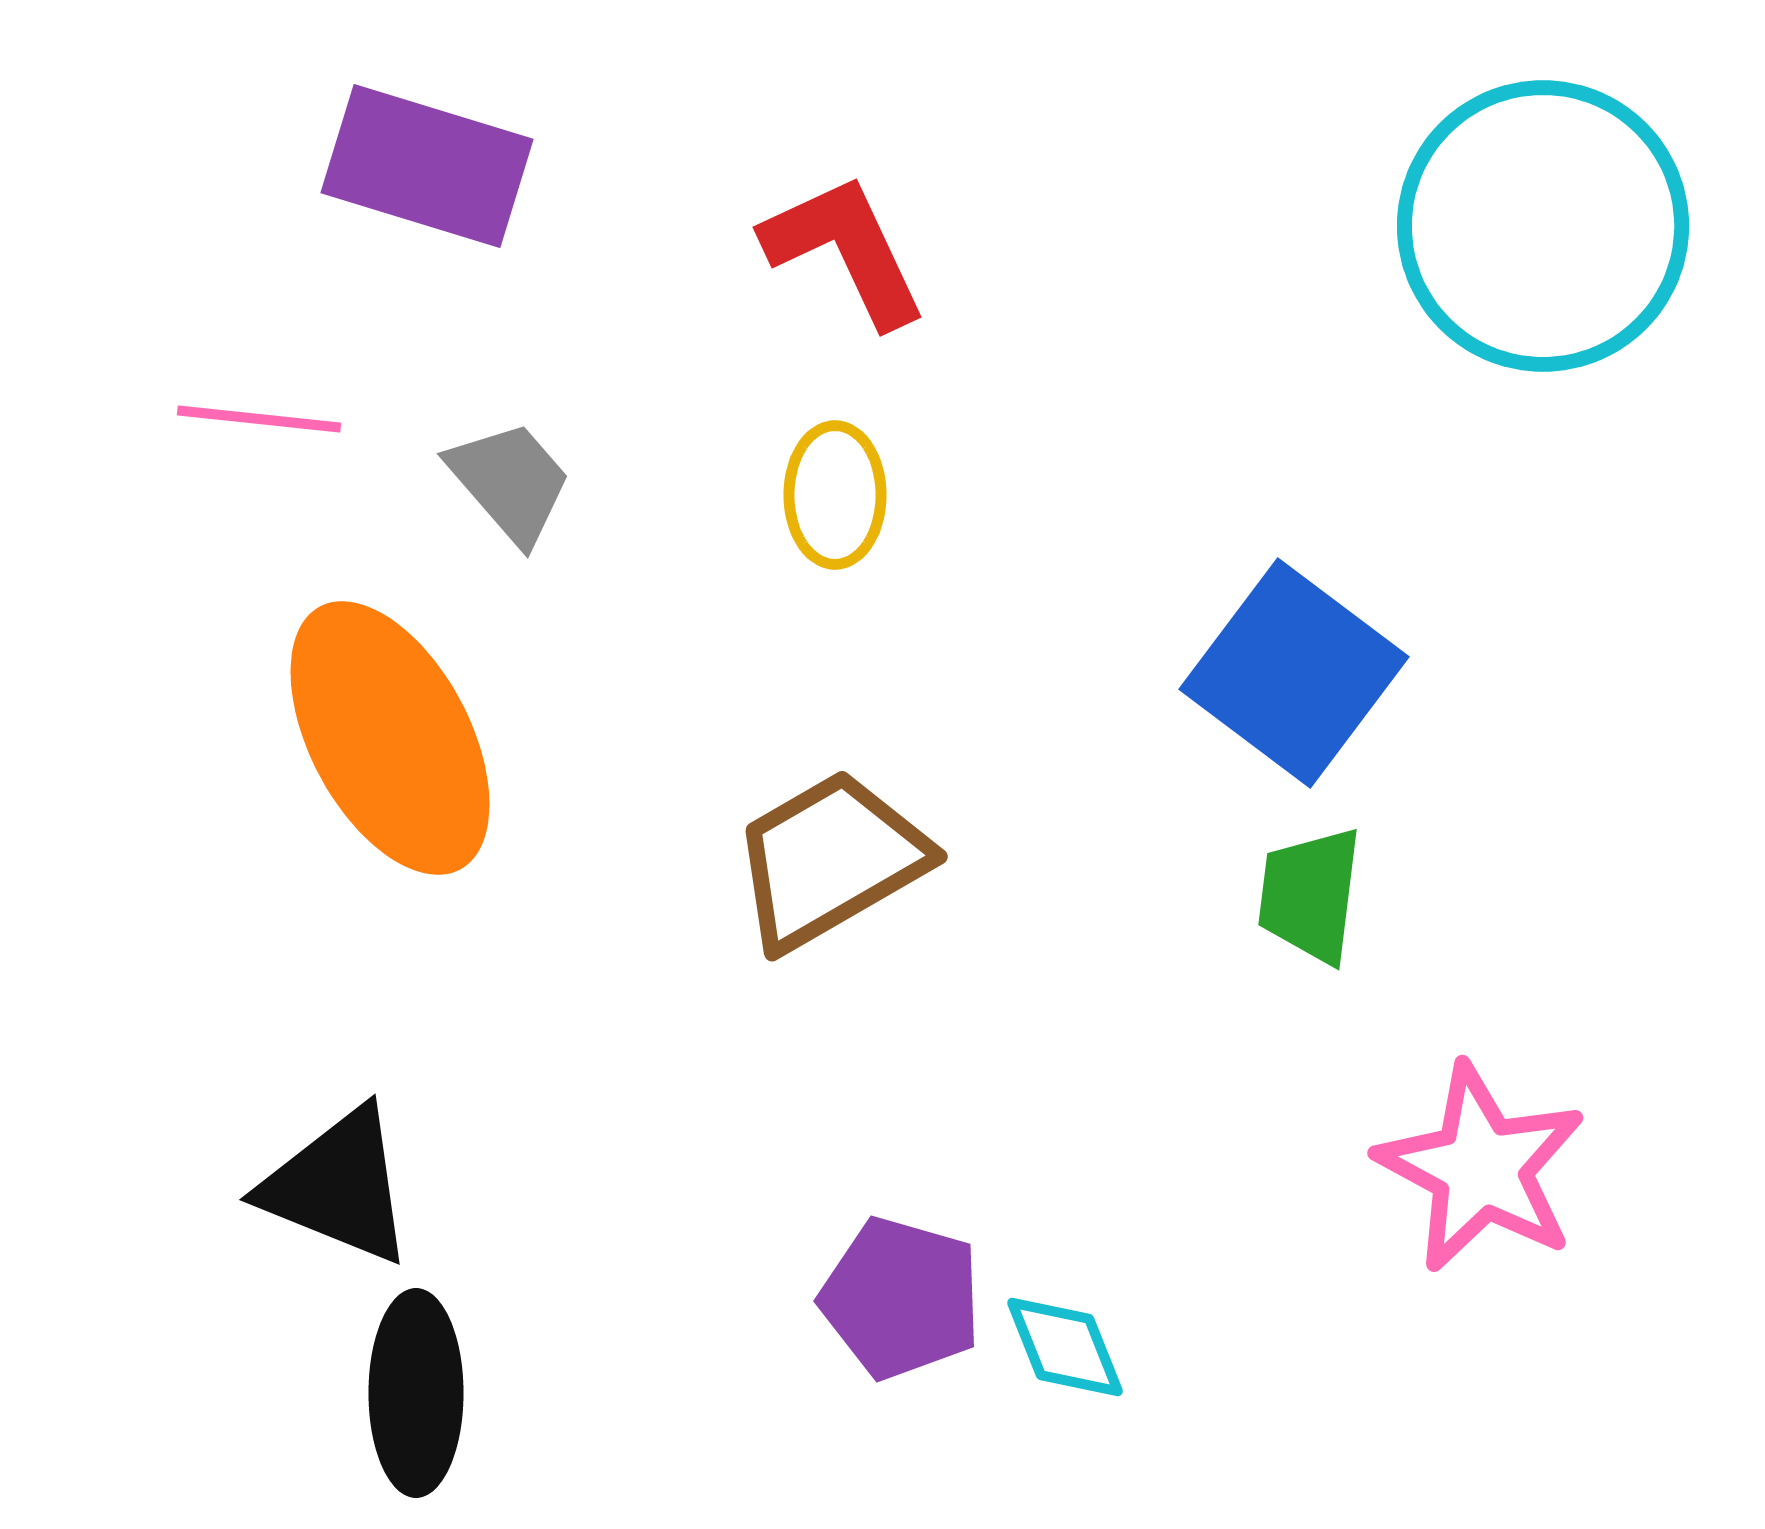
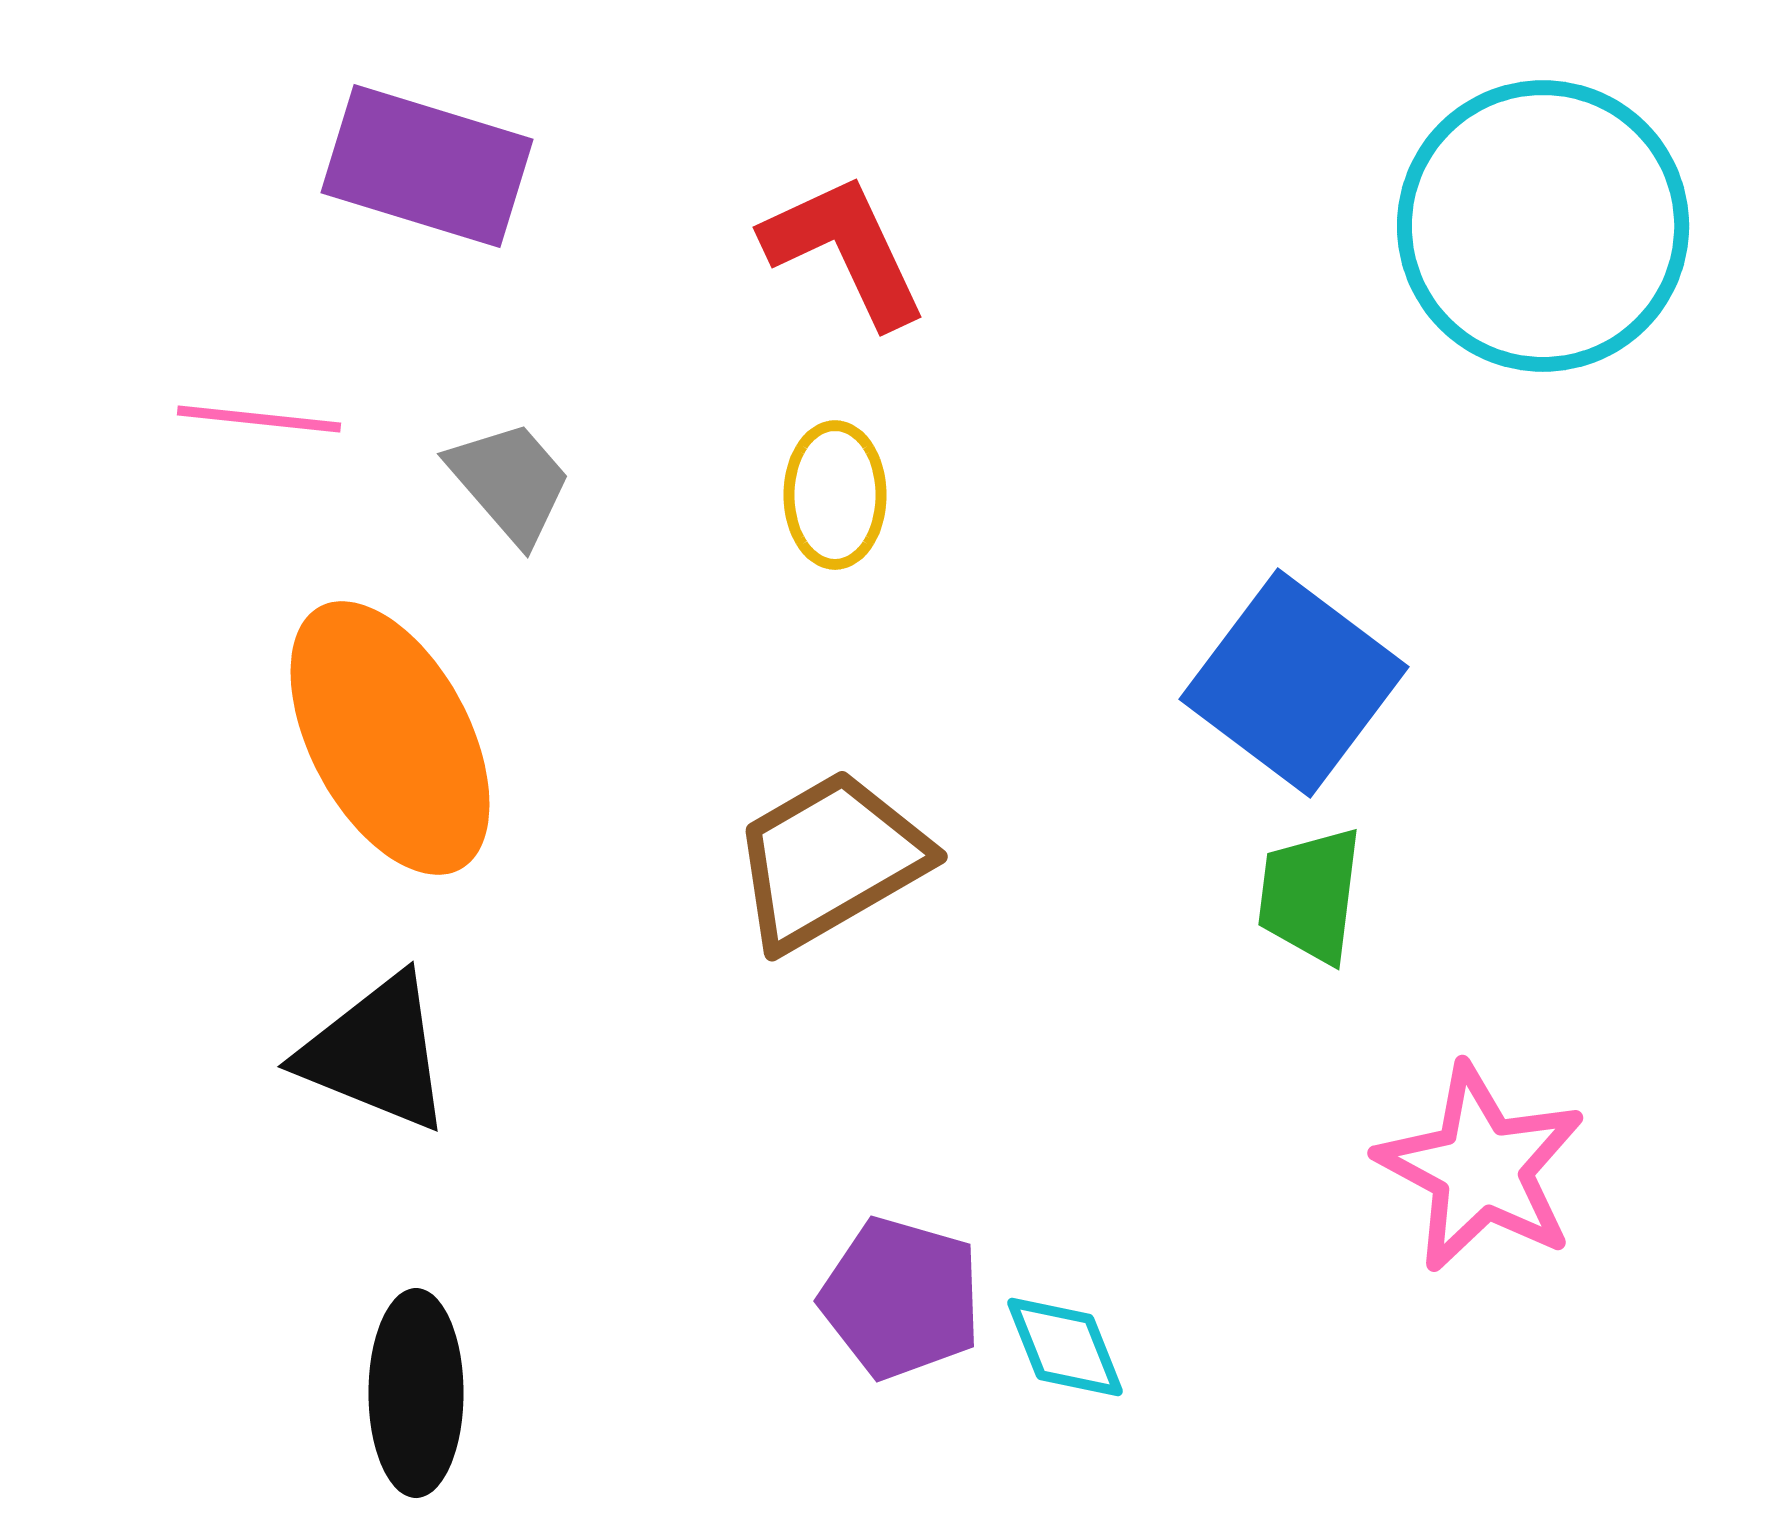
blue square: moved 10 px down
black triangle: moved 38 px right, 133 px up
